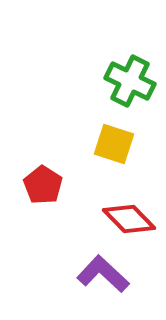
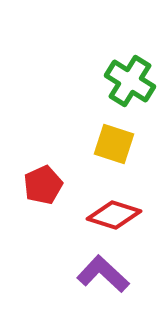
green cross: rotated 6 degrees clockwise
red pentagon: rotated 15 degrees clockwise
red diamond: moved 15 px left, 4 px up; rotated 28 degrees counterclockwise
